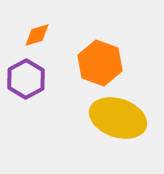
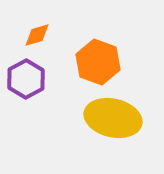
orange hexagon: moved 2 px left, 1 px up
yellow ellipse: moved 5 px left; rotated 6 degrees counterclockwise
